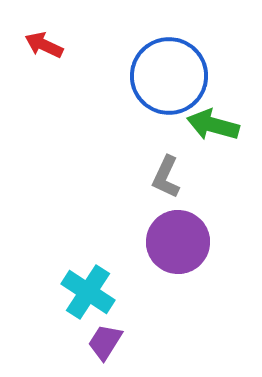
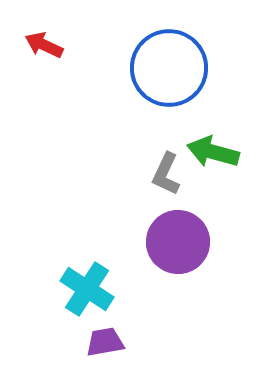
blue circle: moved 8 px up
green arrow: moved 27 px down
gray L-shape: moved 3 px up
cyan cross: moved 1 px left, 3 px up
purple trapezoid: rotated 48 degrees clockwise
